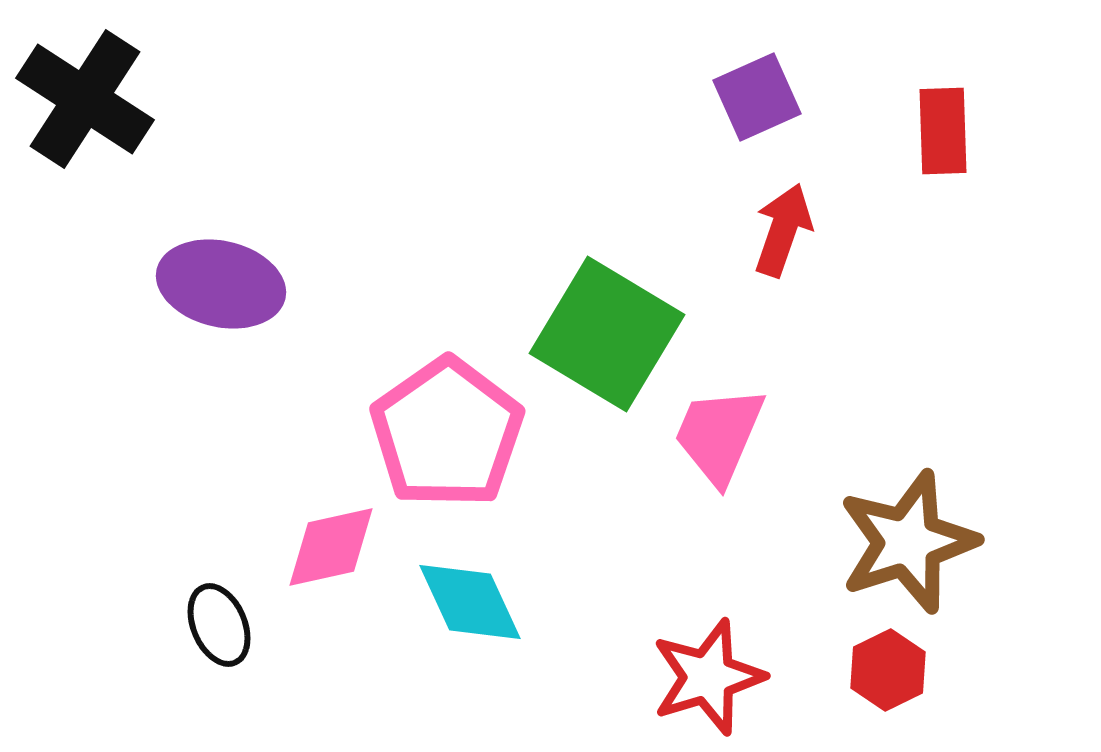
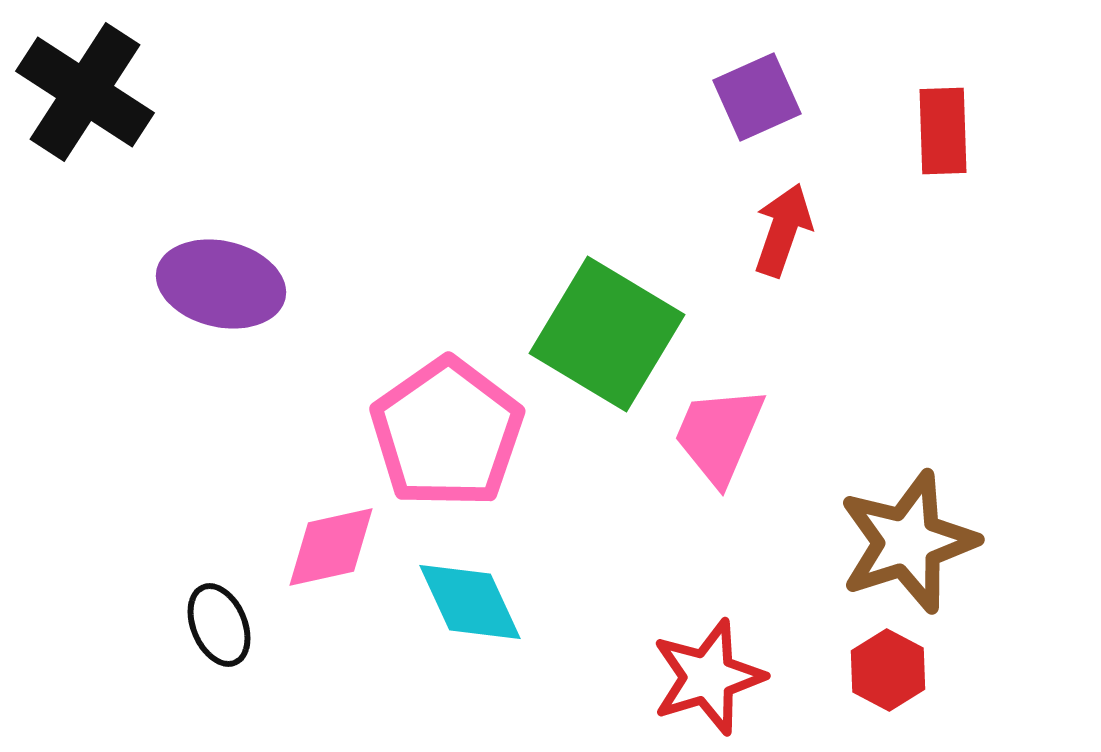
black cross: moved 7 px up
red hexagon: rotated 6 degrees counterclockwise
